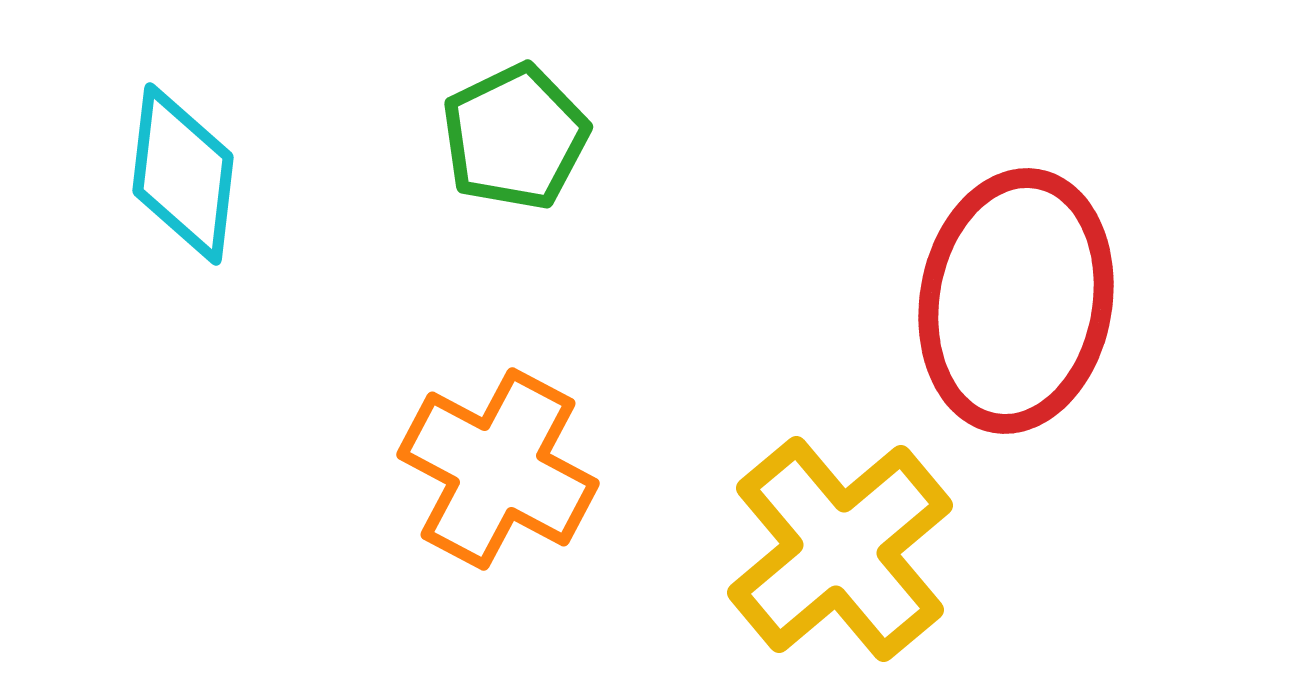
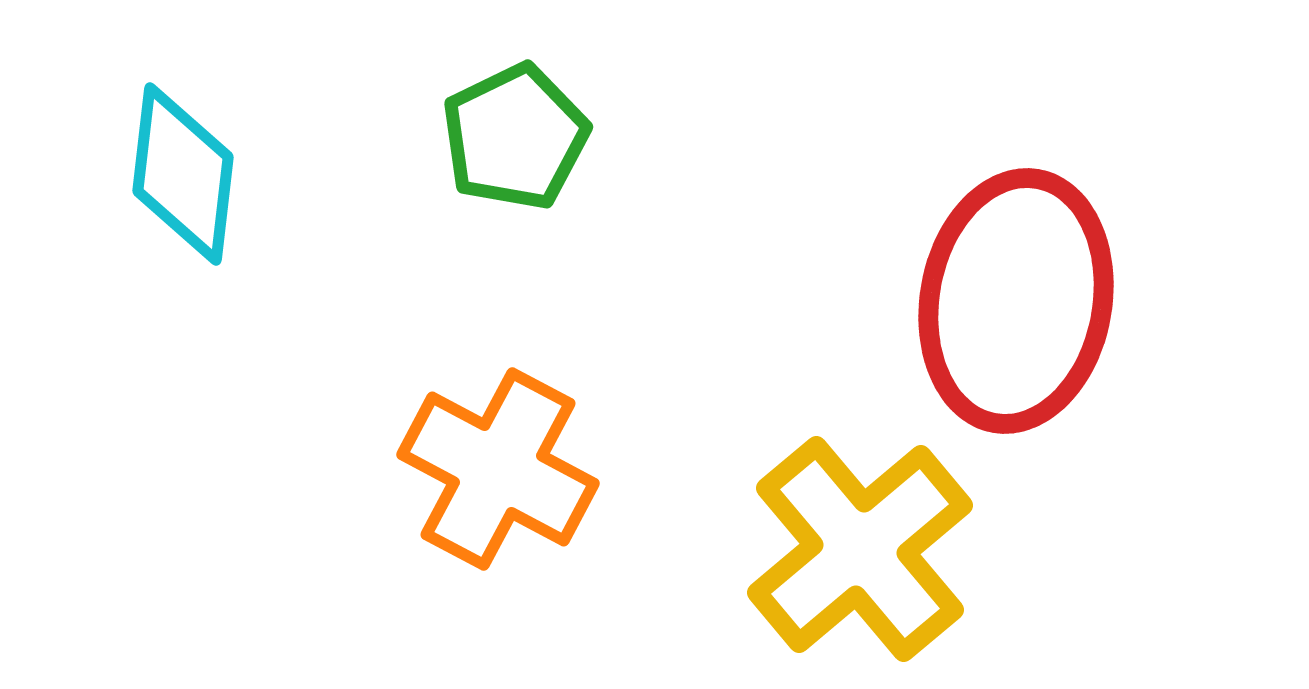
yellow cross: moved 20 px right
